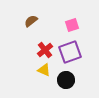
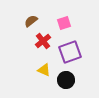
pink square: moved 8 px left, 2 px up
red cross: moved 2 px left, 9 px up
